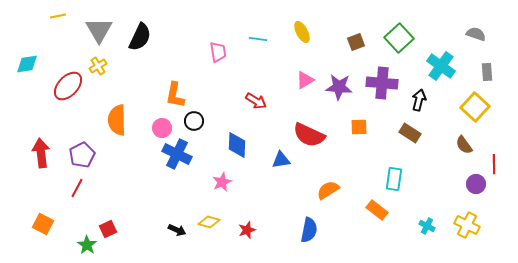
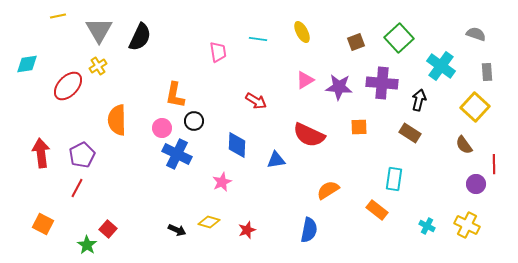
blue triangle at (281, 160): moved 5 px left
red square at (108, 229): rotated 24 degrees counterclockwise
